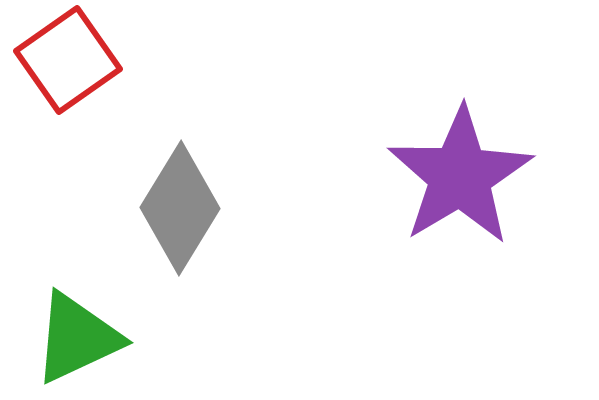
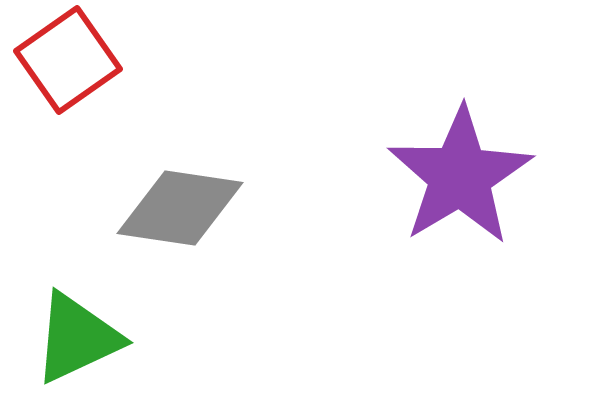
gray diamond: rotated 67 degrees clockwise
